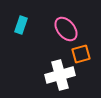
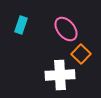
orange square: rotated 30 degrees counterclockwise
white cross: rotated 12 degrees clockwise
